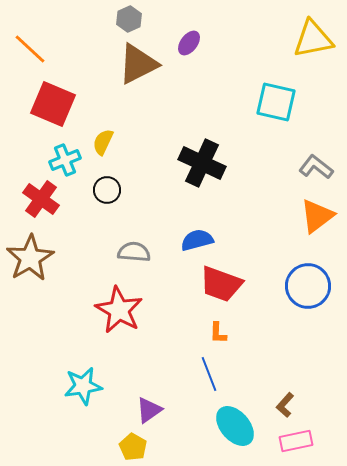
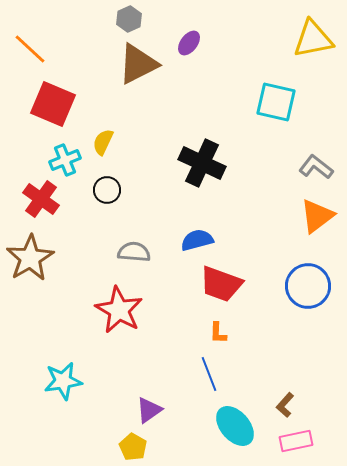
cyan star: moved 20 px left, 5 px up
